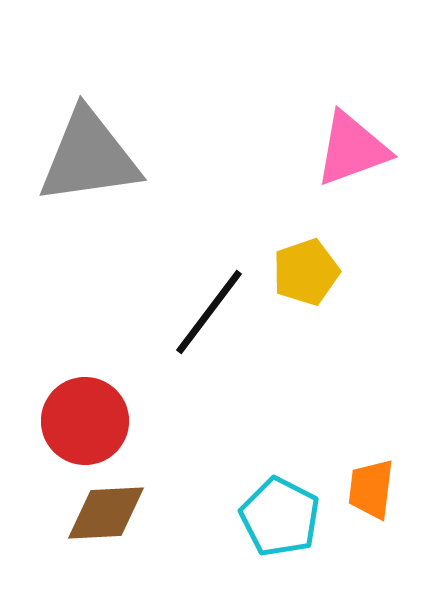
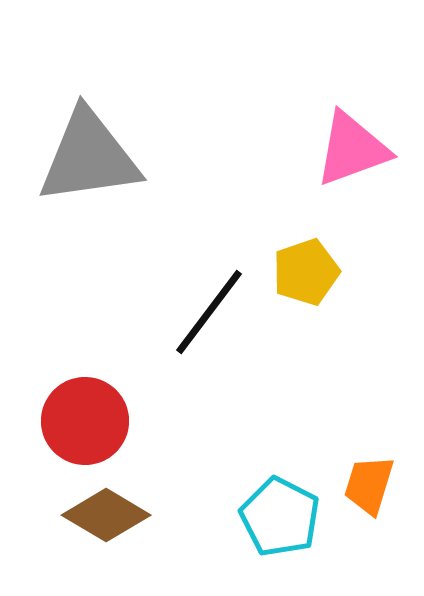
orange trapezoid: moved 2 px left, 4 px up; rotated 10 degrees clockwise
brown diamond: moved 2 px down; rotated 34 degrees clockwise
